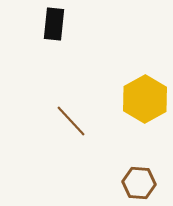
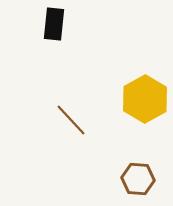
brown line: moved 1 px up
brown hexagon: moved 1 px left, 4 px up
